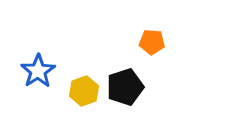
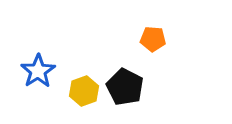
orange pentagon: moved 1 px right, 3 px up
black pentagon: rotated 27 degrees counterclockwise
